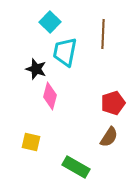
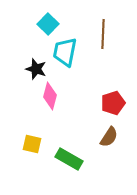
cyan square: moved 2 px left, 2 px down
yellow square: moved 1 px right, 2 px down
green rectangle: moved 7 px left, 8 px up
